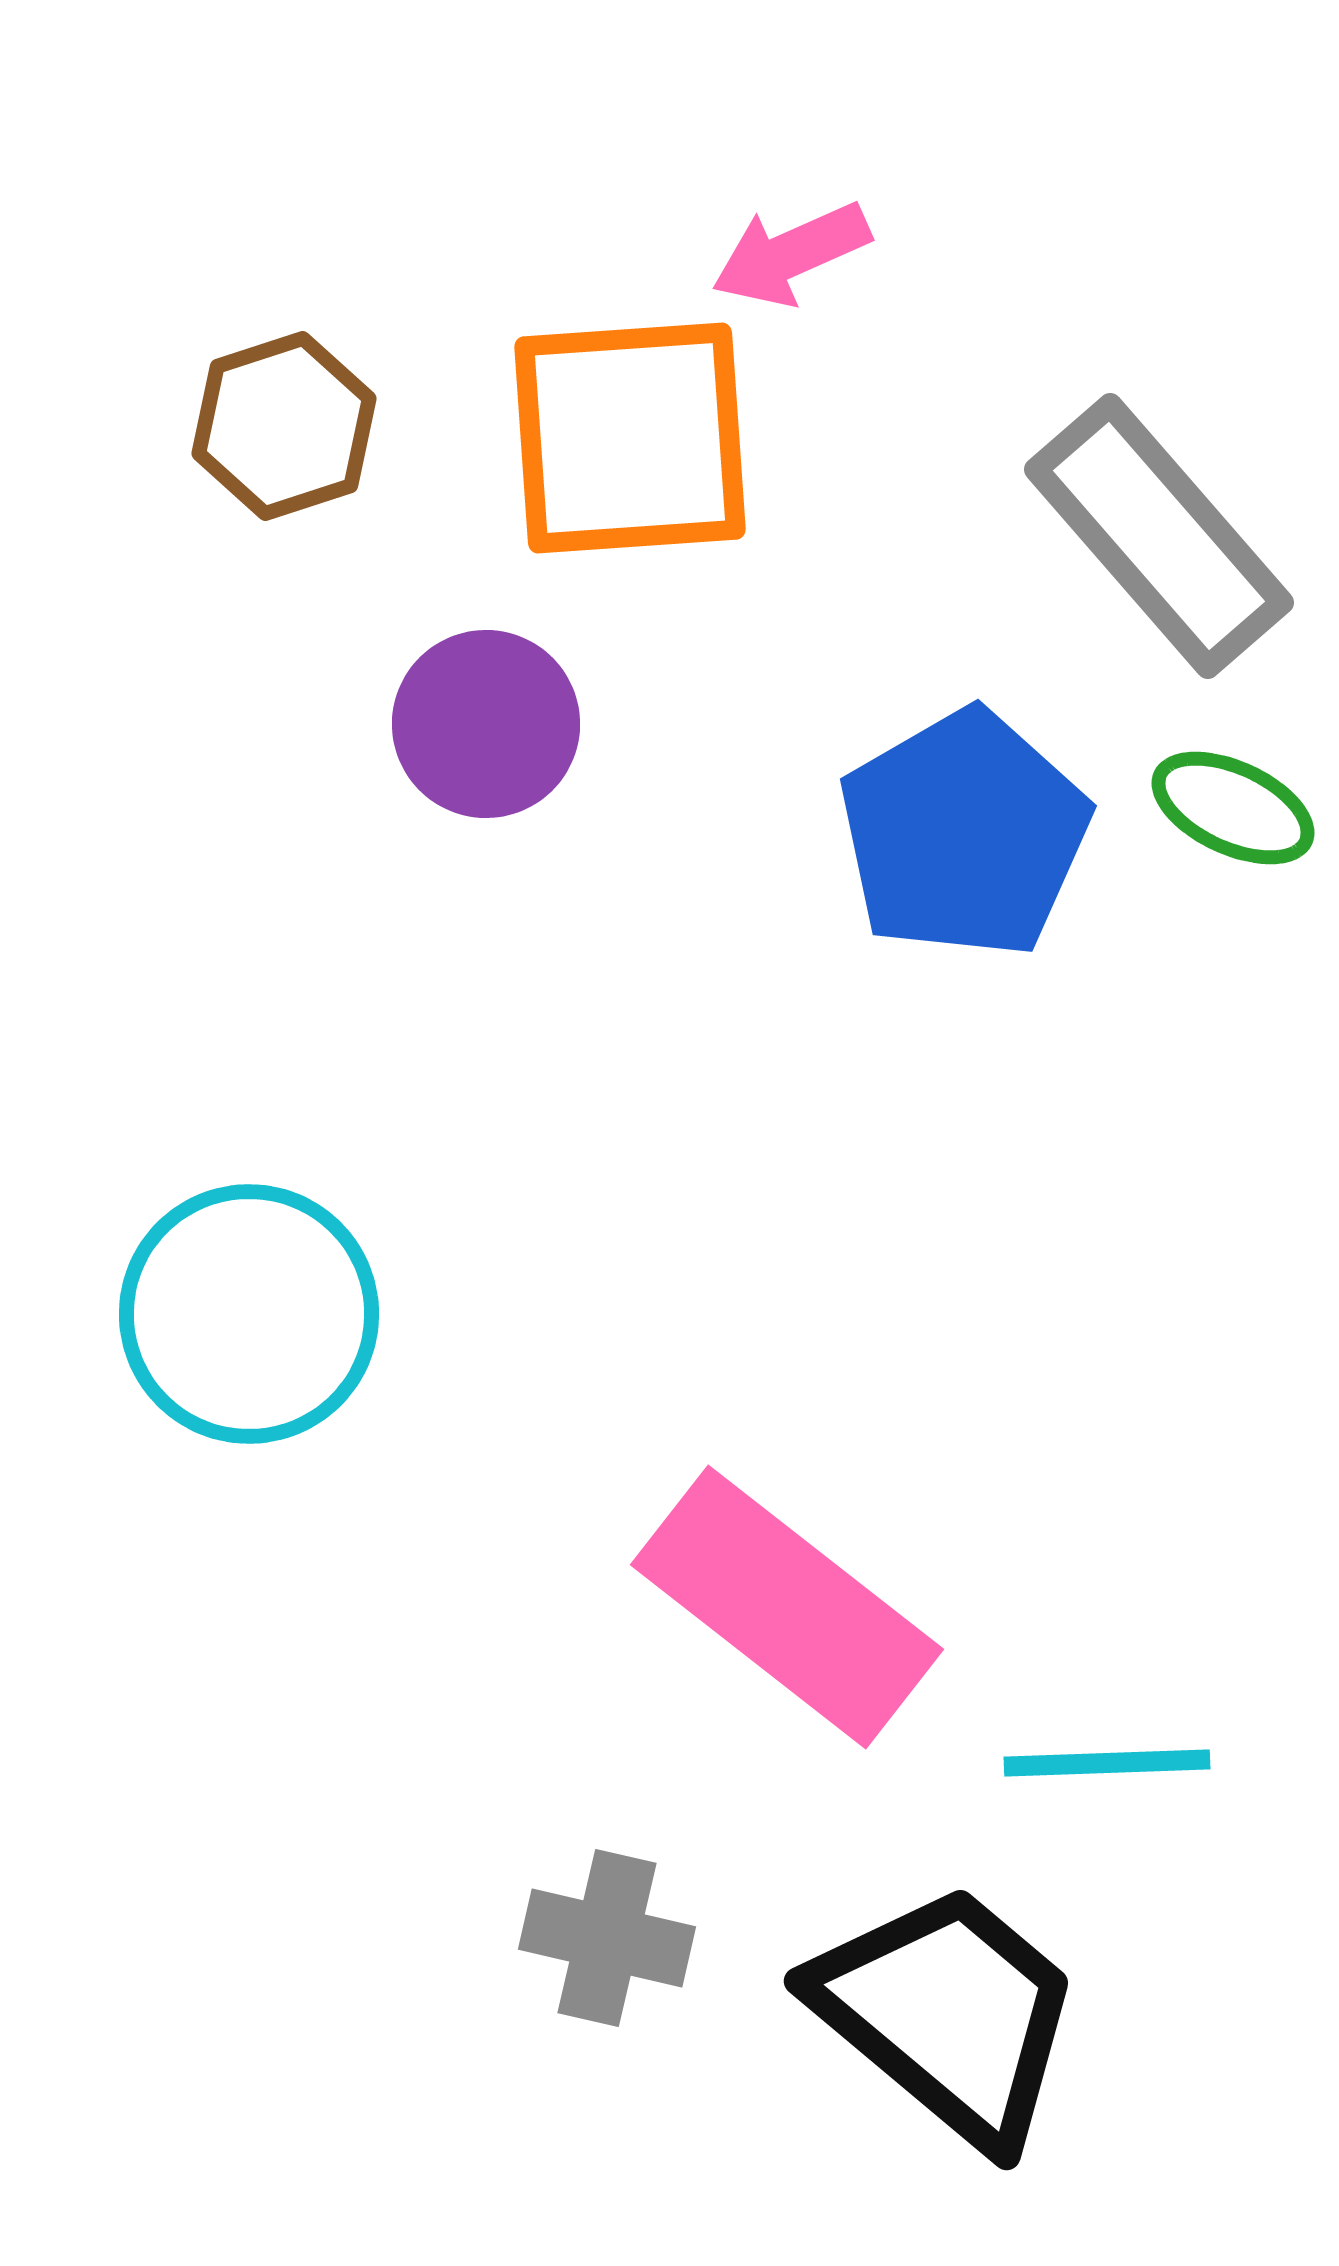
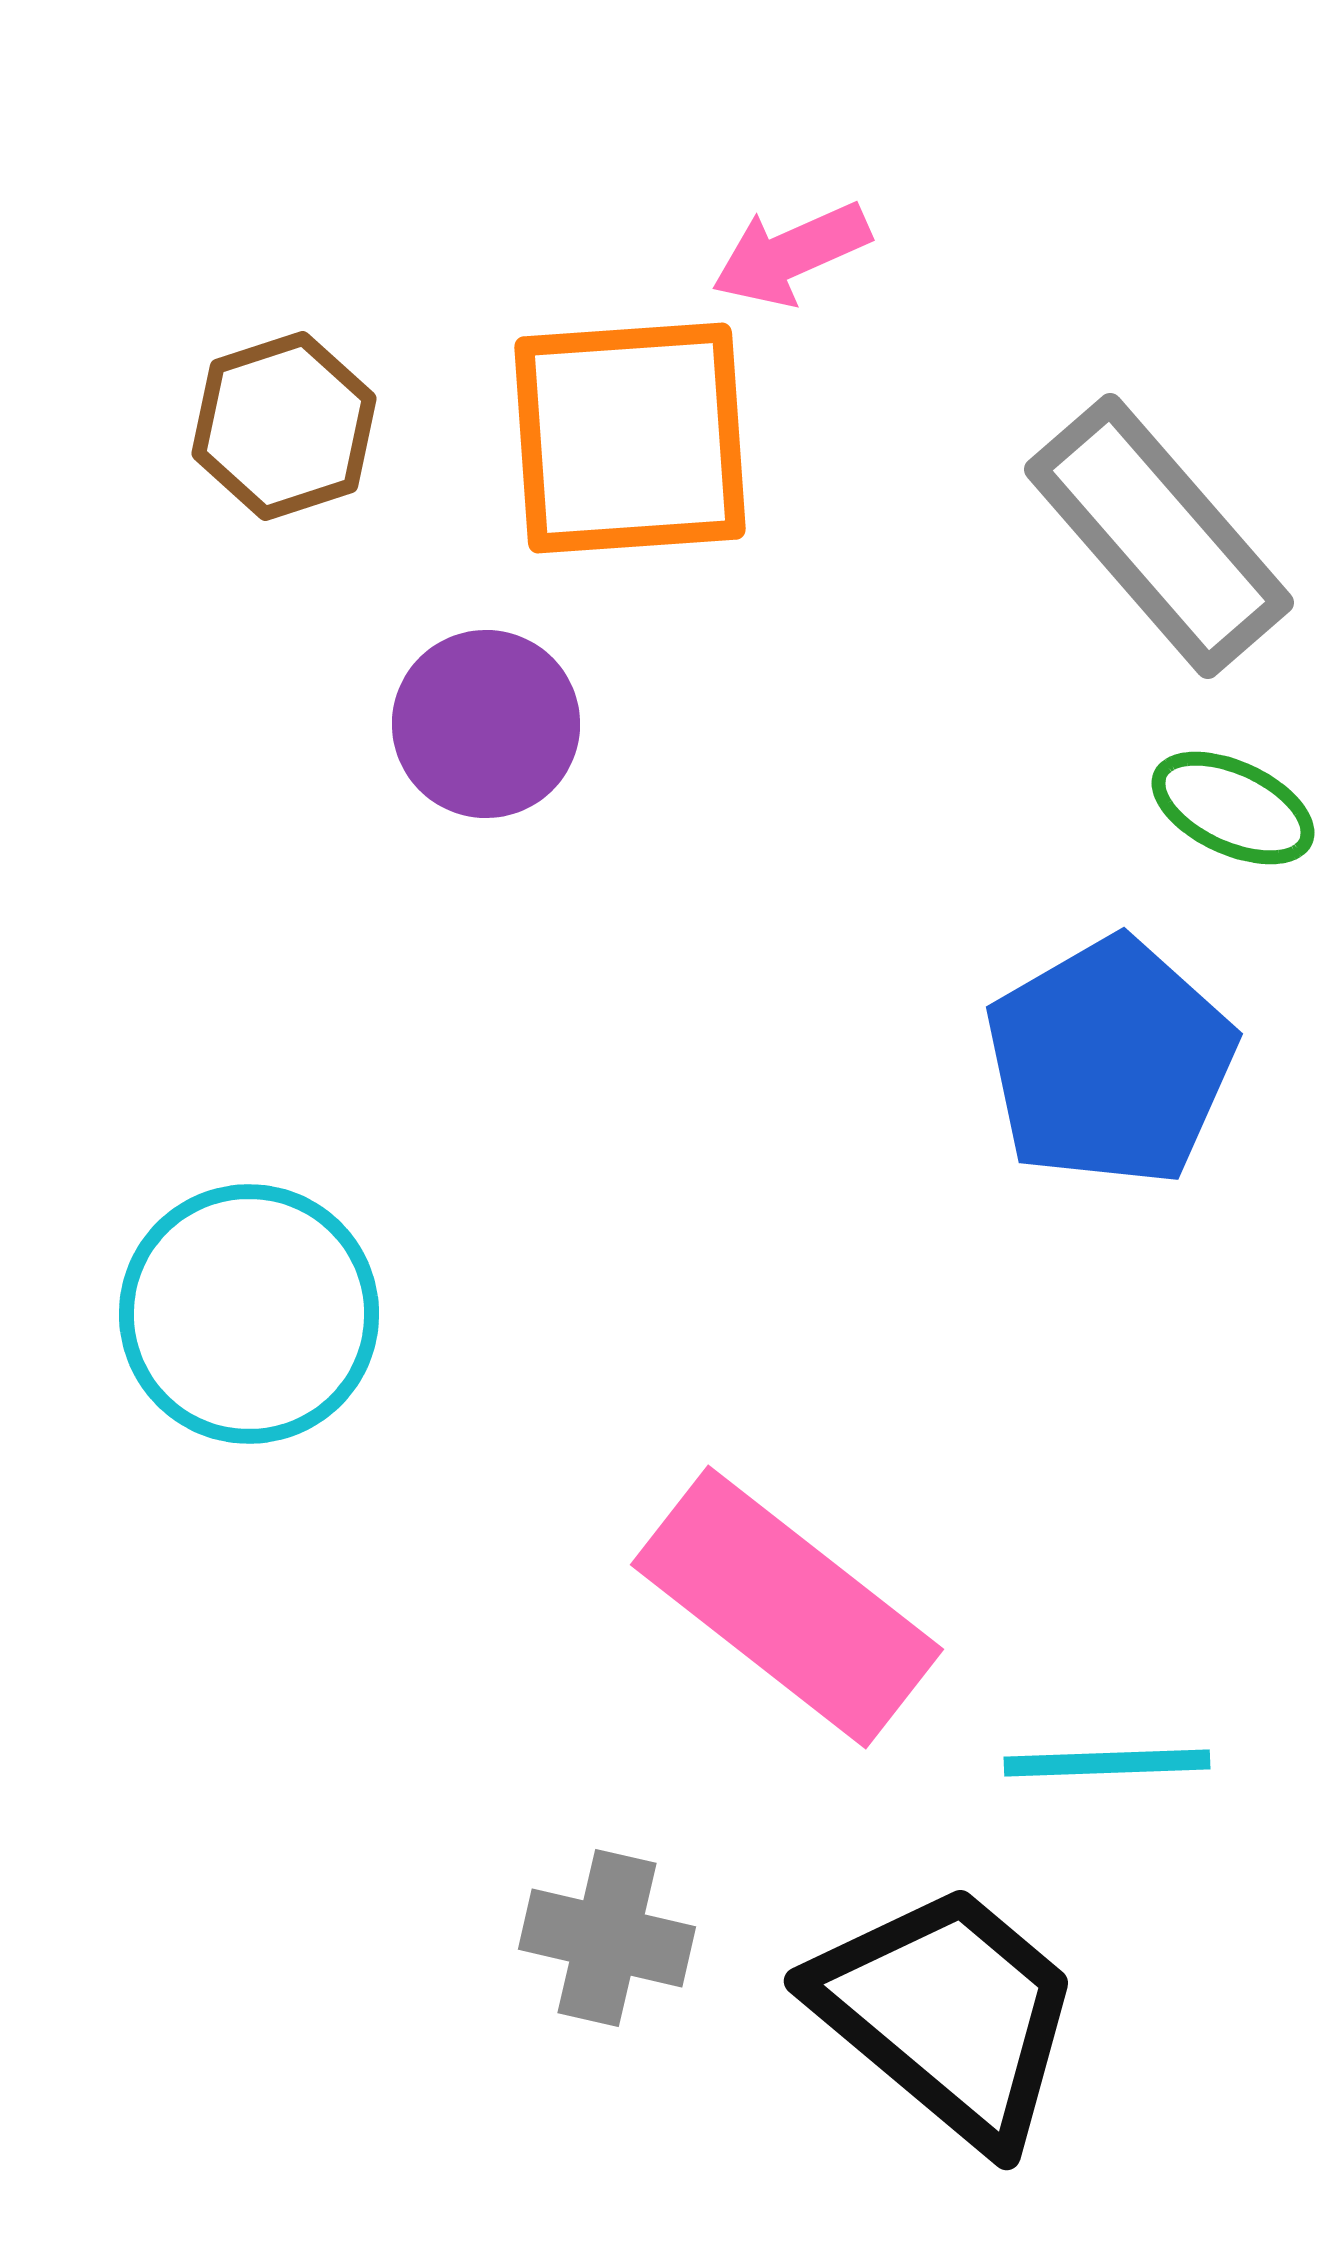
blue pentagon: moved 146 px right, 228 px down
